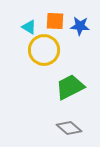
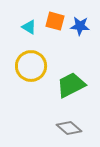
orange square: rotated 12 degrees clockwise
yellow circle: moved 13 px left, 16 px down
green trapezoid: moved 1 px right, 2 px up
